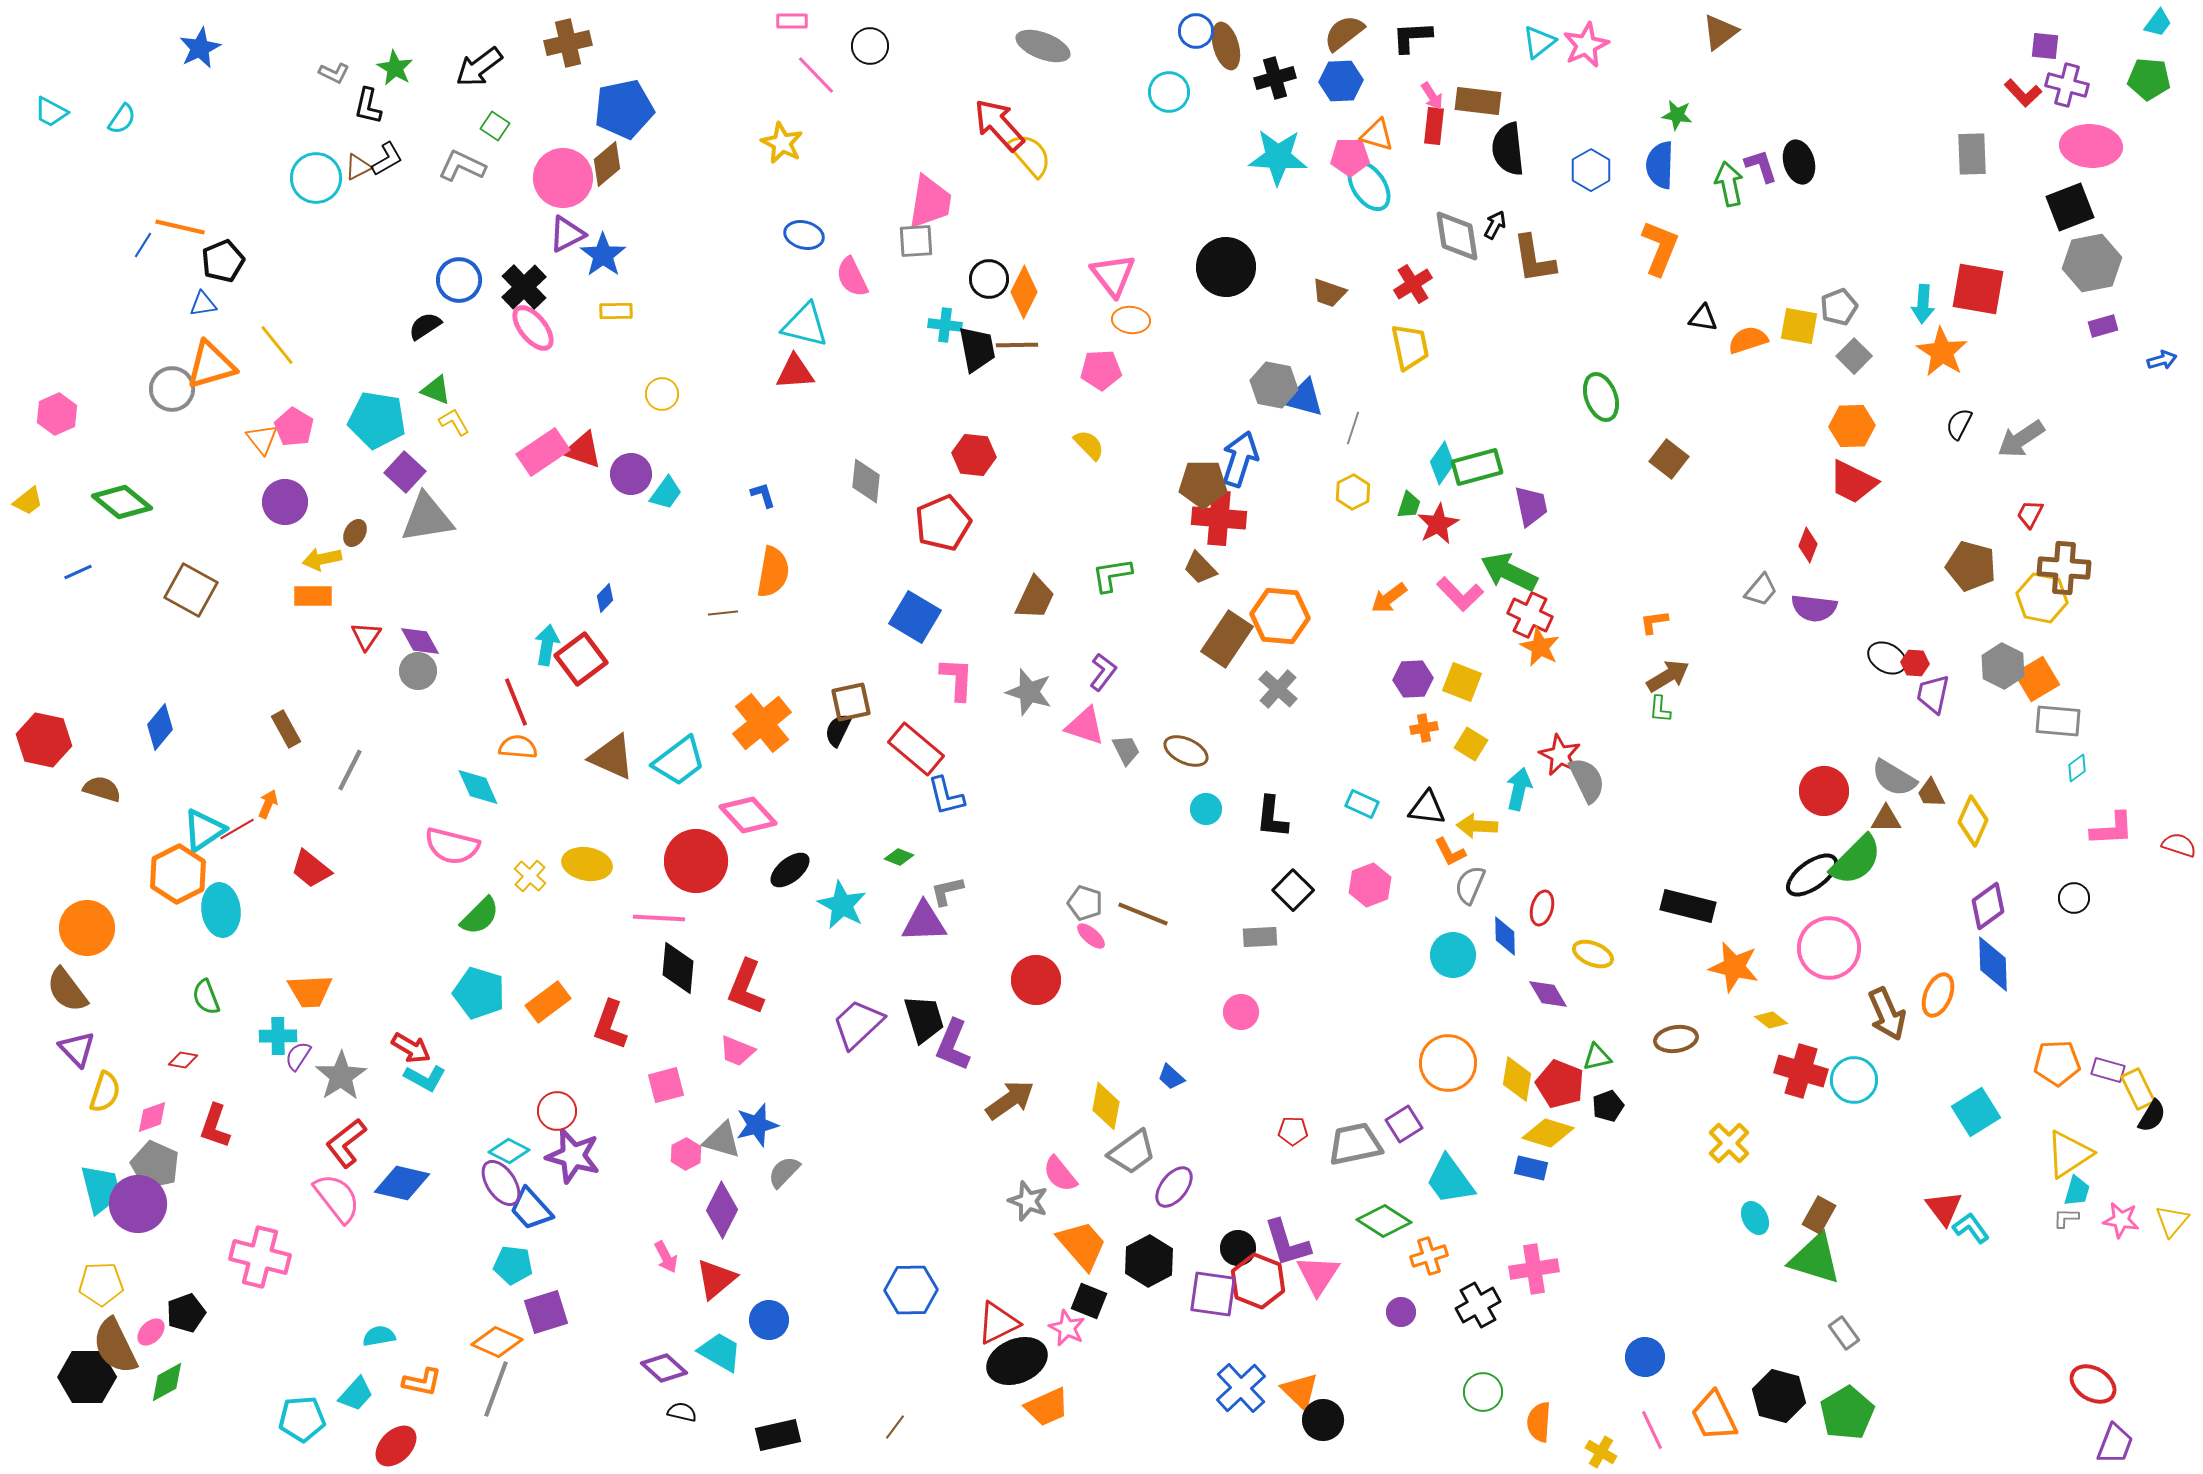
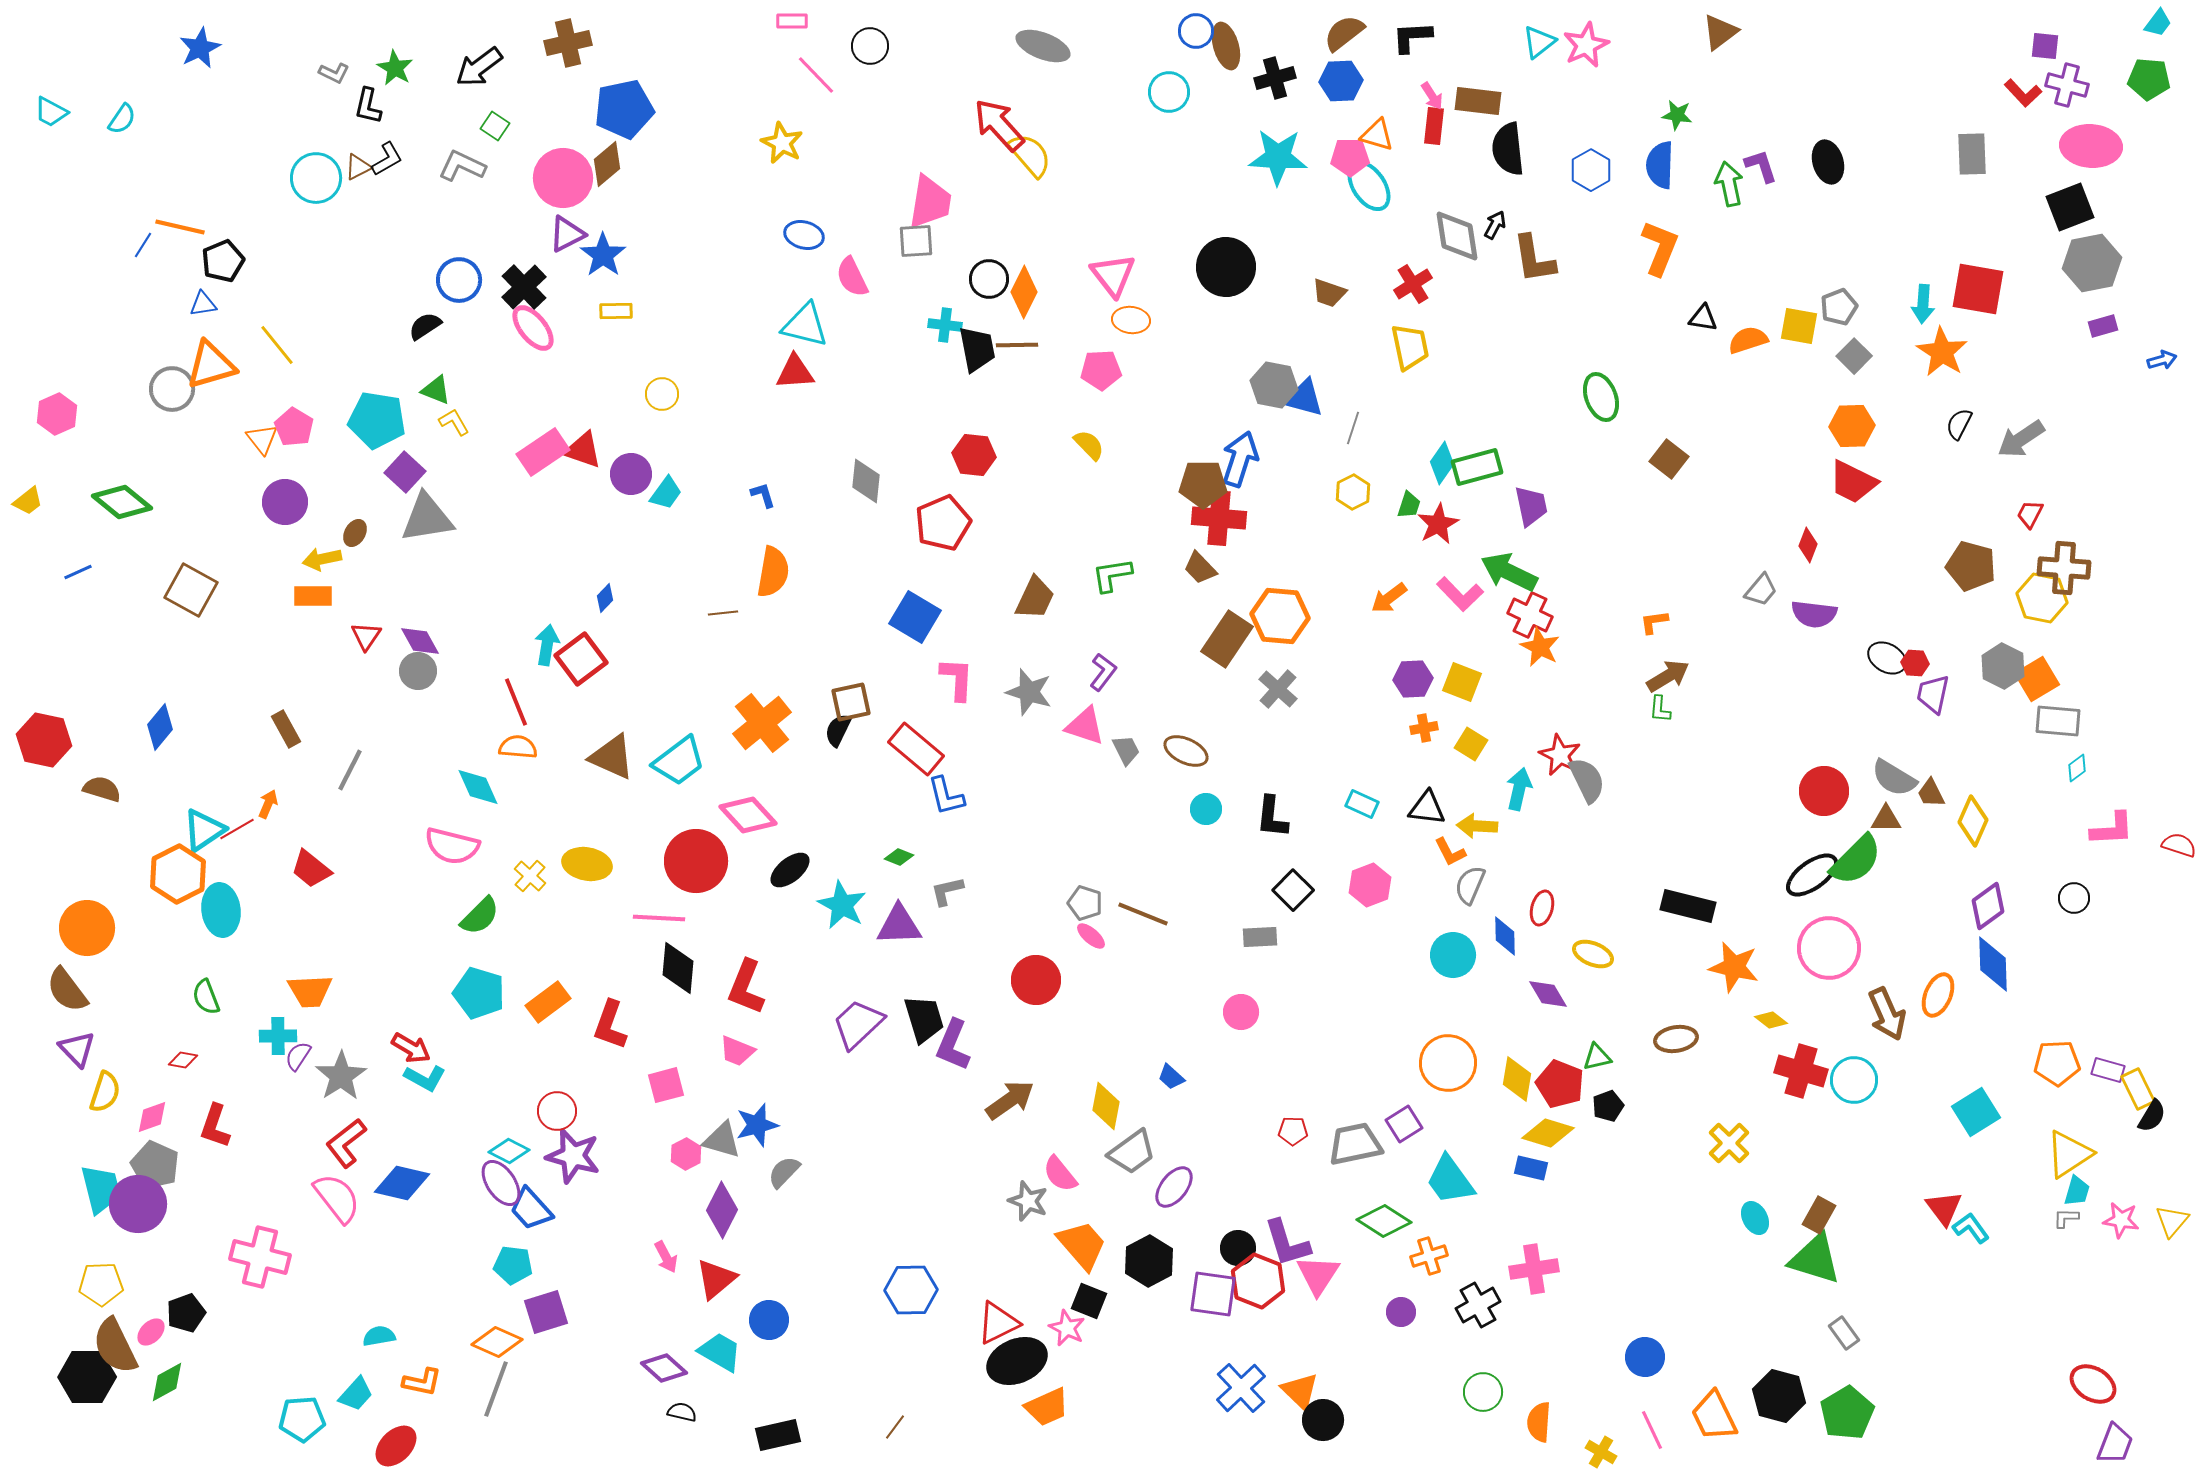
black ellipse at (1799, 162): moved 29 px right
purple semicircle at (1814, 608): moved 6 px down
purple triangle at (924, 922): moved 25 px left, 3 px down
